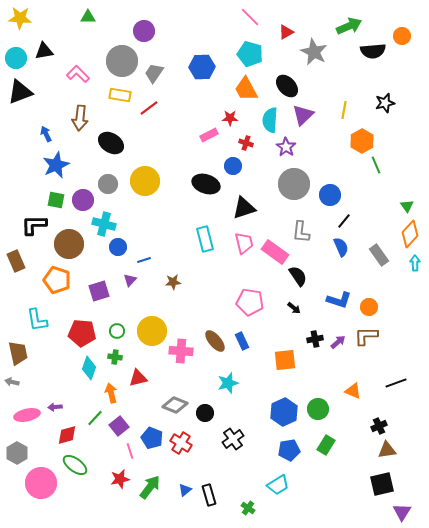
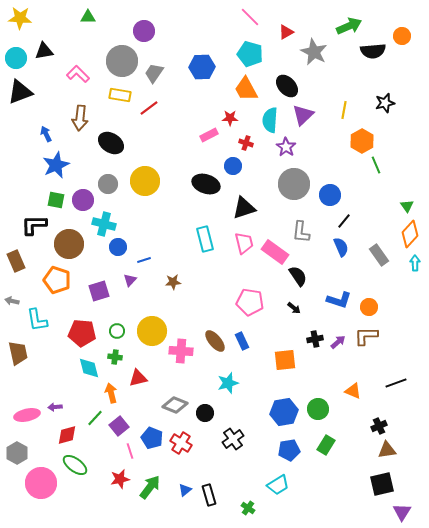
cyan diamond at (89, 368): rotated 35 degrees counterclockwise
gray arrow at (12, 382): moved 81 px up
blue hexagon at (284, 412): rotated 16 degrees clockwise
